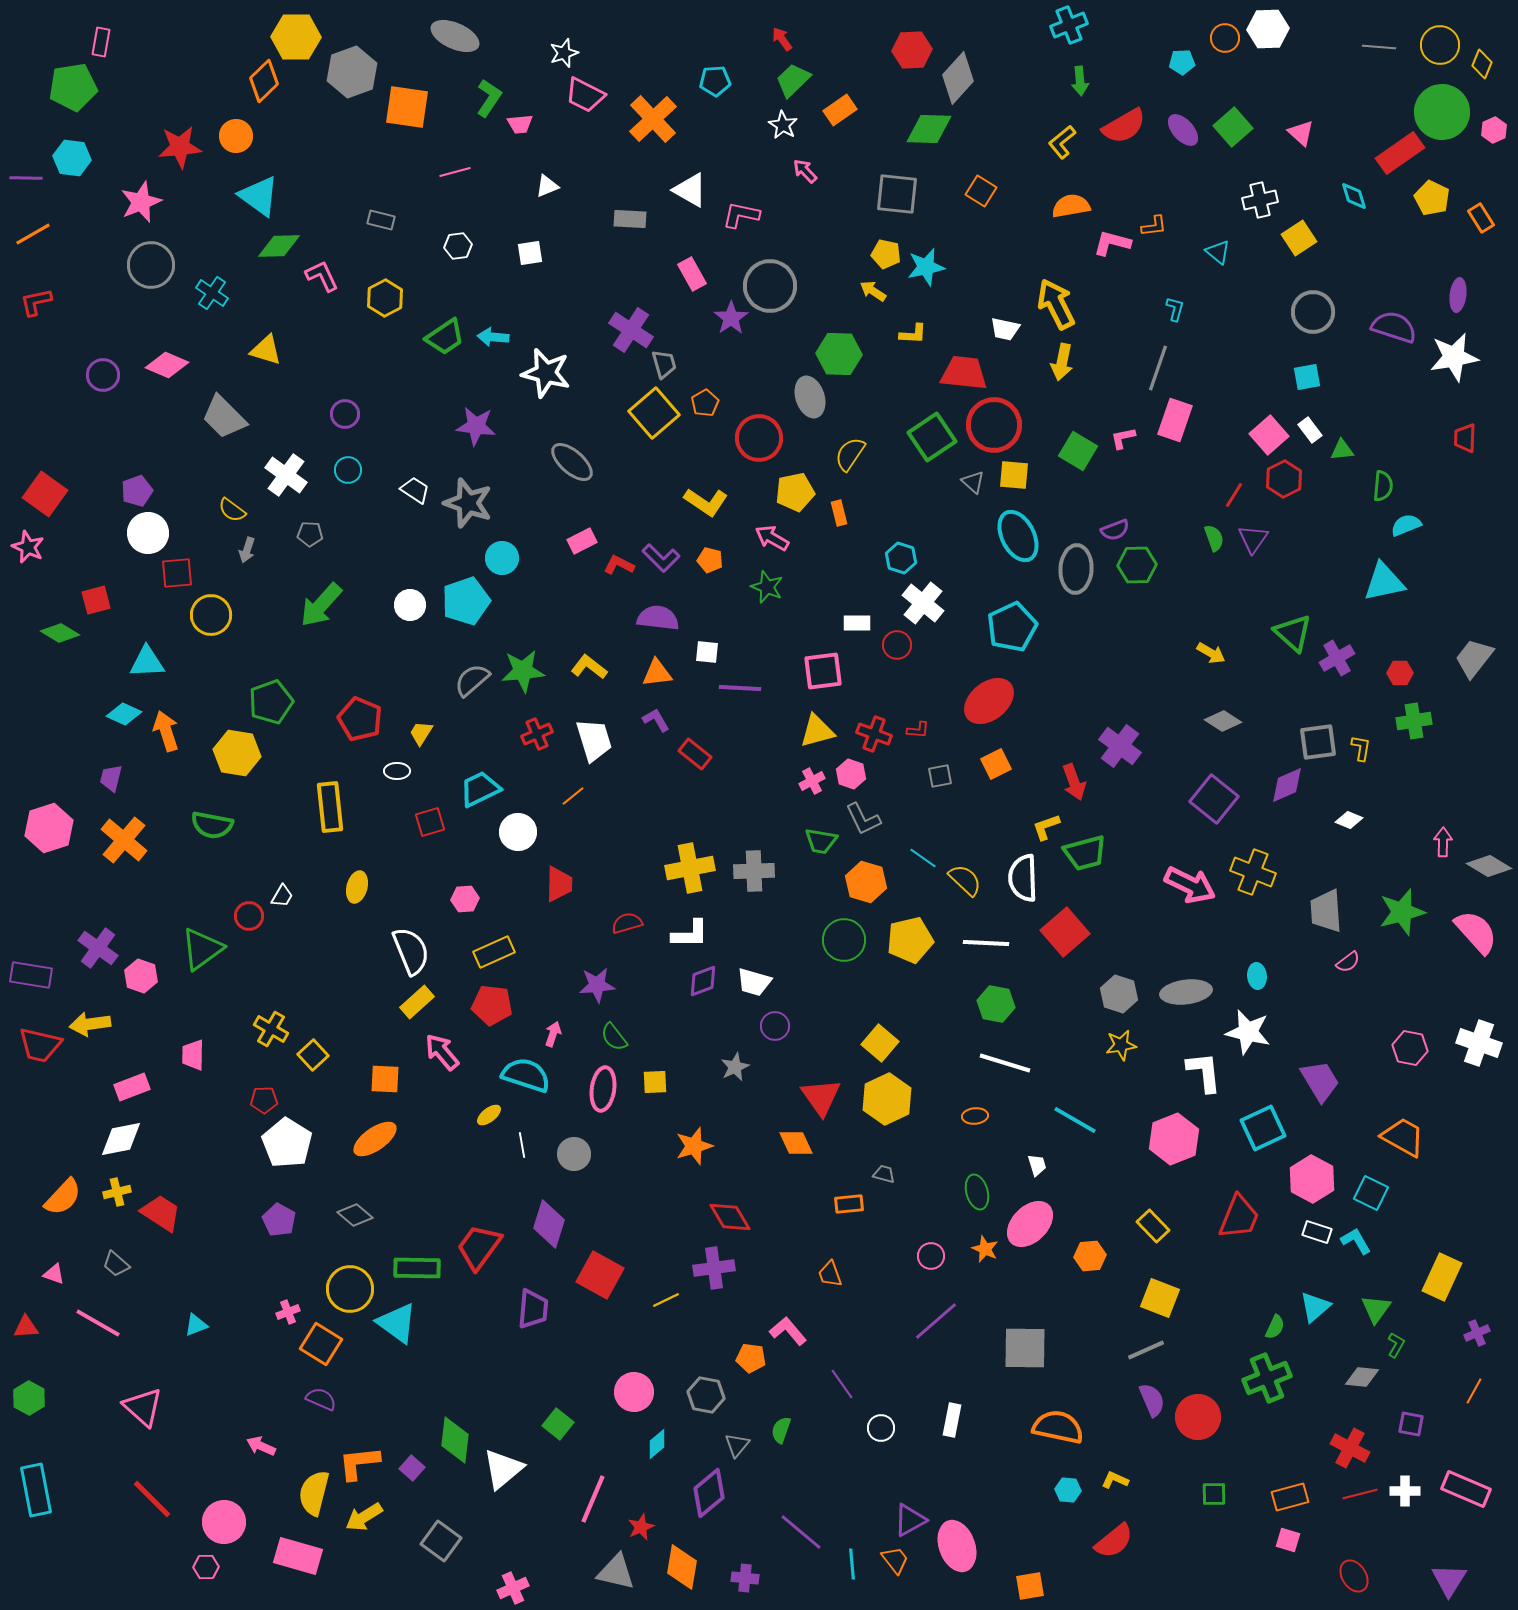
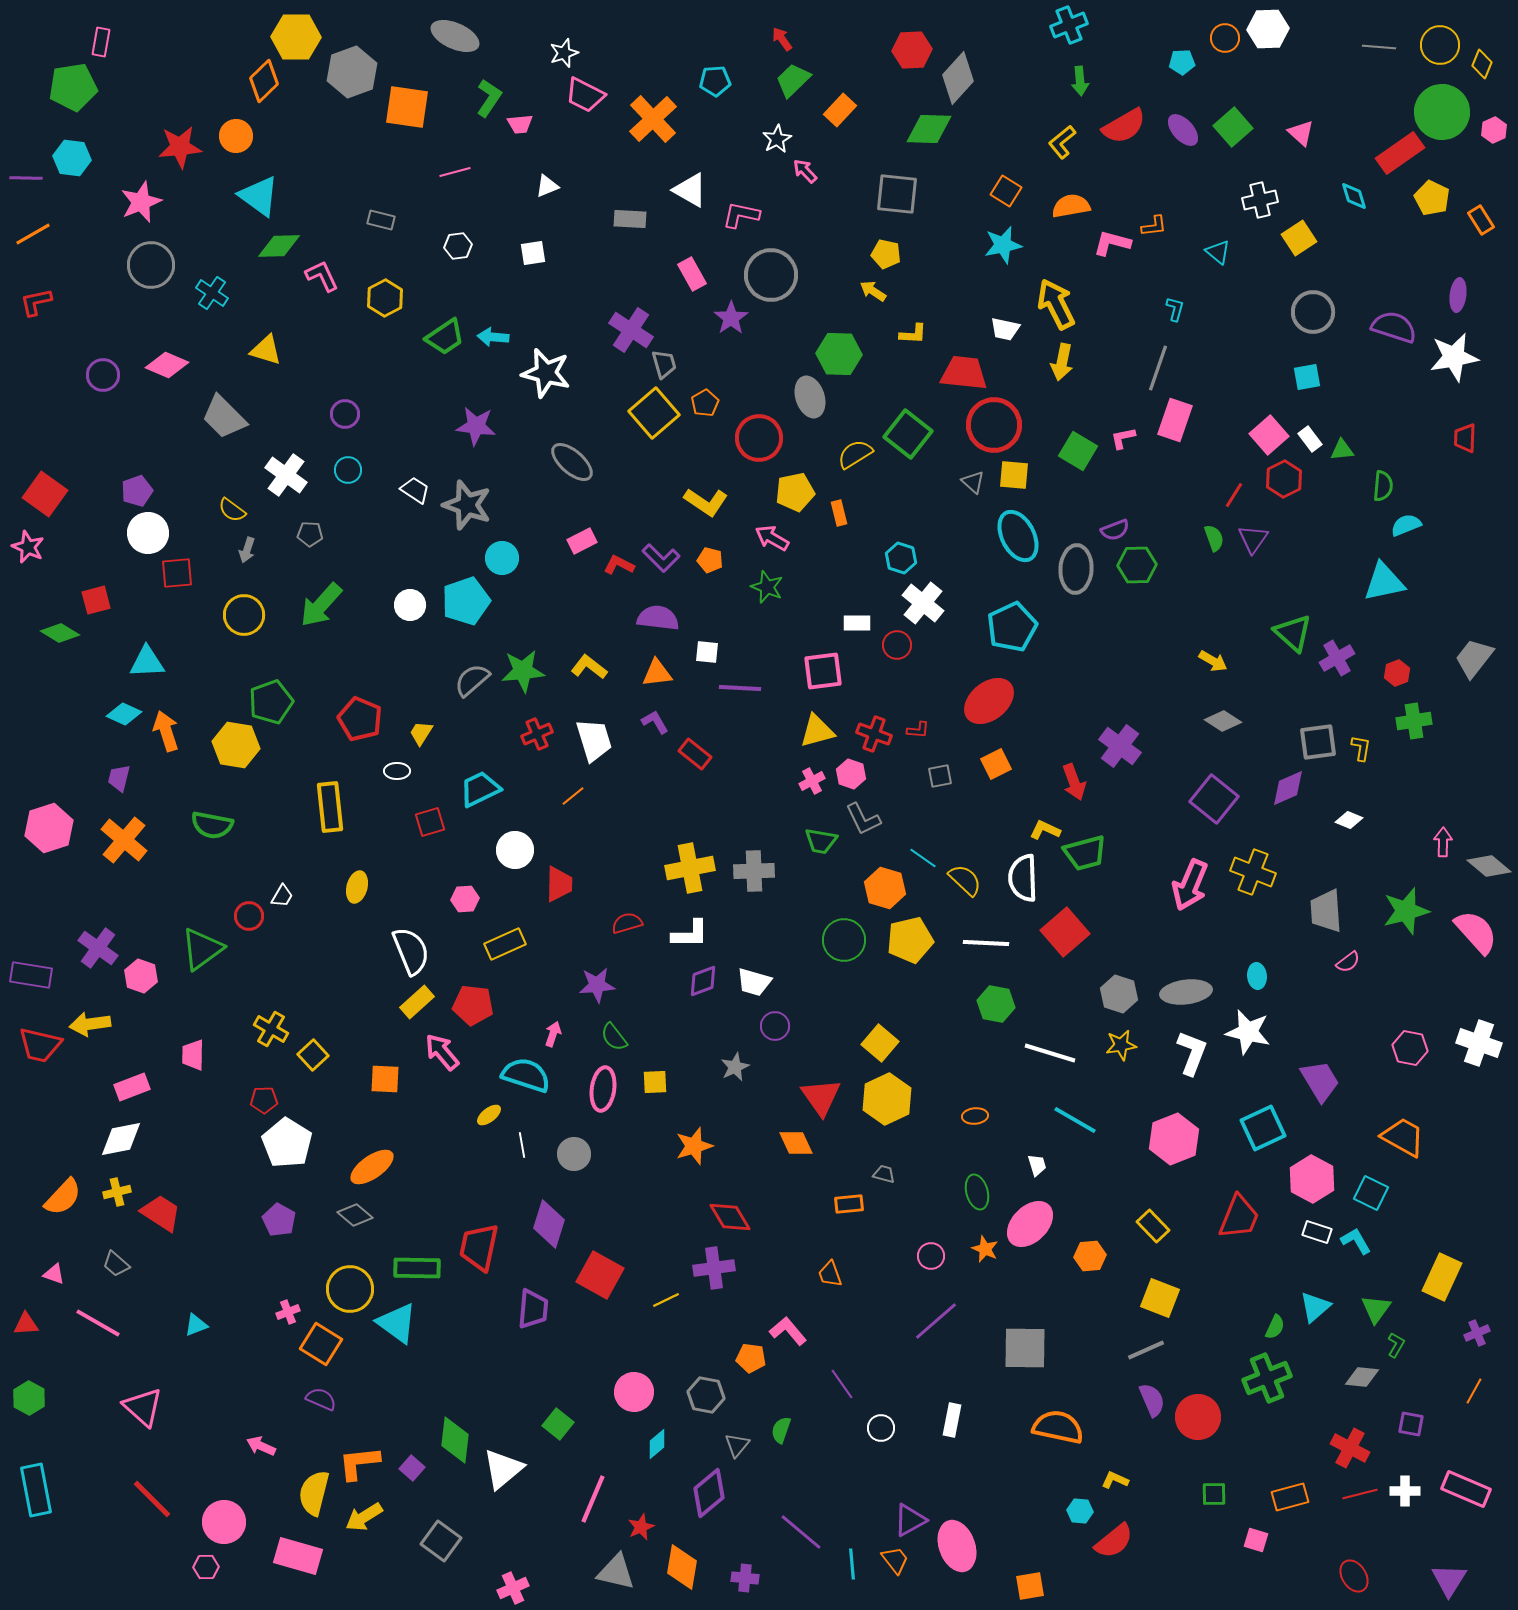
orange rectangle at (840, 110): rotated 12 degrees counterclockwise
white star at (783, 125): moved 6 px left, 14 px down; rotated 12 degrees clockwise
orange square at (981, 191): moved 25 px right
orange rectangle at (1481, 218): moved 2 px down
white square at (530, 253): moved 3 px right
cyan star at (926, 267): moved 77 px right, 22 px up
gray circle at (770, 286): moved 1 px right, 11 px up
white rectangle at (1310, 430): moved 9 px down
green square at (932, 437): moved 24 px left, 3 px up; rotated 18 degrees counterclockwise
yellow semicircle at (850, 454): moved 5 px right; rotated 24 degrees clockwise
gray star at (468, 503): moved 1 px left, 2 px down
yellow circle at (211, 615): moved 33 px right
yellow arrow at (1211, 653): moved 2 px right, 8 px down
red hexagon at (1400, 673): moved 3 px left; rotated 20 degrees counterclockwise
purple L-shape at (656, 720): moved 1 px left, 2 px down
yellow hexagon at (237, 753): moved 1 px left, 8 px up
purple trapezoid at (111, 778): moved 8 px right
purple diamond at (1287, 785): moved 1 px right, 3 px down
yellow L-shape at (1046, 827): moved 1 px left, 3 px down; rotated 44 degrees clockwise
white circle at (518, 832): moved 3 px left, 18 px down
gray diamond at (1489, 866): rotated 9 degrees clockwise
orange hexagon at (866, 882): moved 19 px right, 6 px down
pink arrow at (1190, 885): rotated 87 degrees clockwise
green star at (1402, 912): moved 4 px right, 1 px up
yellow rectangle at (494, 952): moved 11 px right, 8 px up
red pentagon at (492, 1005): moved 19 px left
white line at (1005, 1063): moved 45 px right, 10 px up
white L-shape at (1204, 1072): moved 12 px left, 19 px up; rotated 27 degrees clockwise
orange ellipse at (375, 1139): moved 3 px left, 28 px down
red trapezoid at (479, 1247): rotated 24 degrees counterclockwise
red triangle at (26, 1327): moved 3 px up
cyan hexagon at (1068, 1490): moved 12 px right, 21 px down
pink square at (1288, 1540): moved 32 px left
